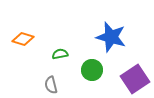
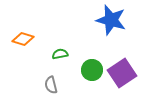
blue star: moved 17 px up
purple square: moved 13 px left, 6 px up
